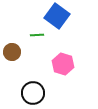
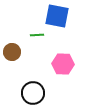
blue square: rotated 25 degrees counterclockwise
pink hexagon: rotated 15 degrees counterclockwise
